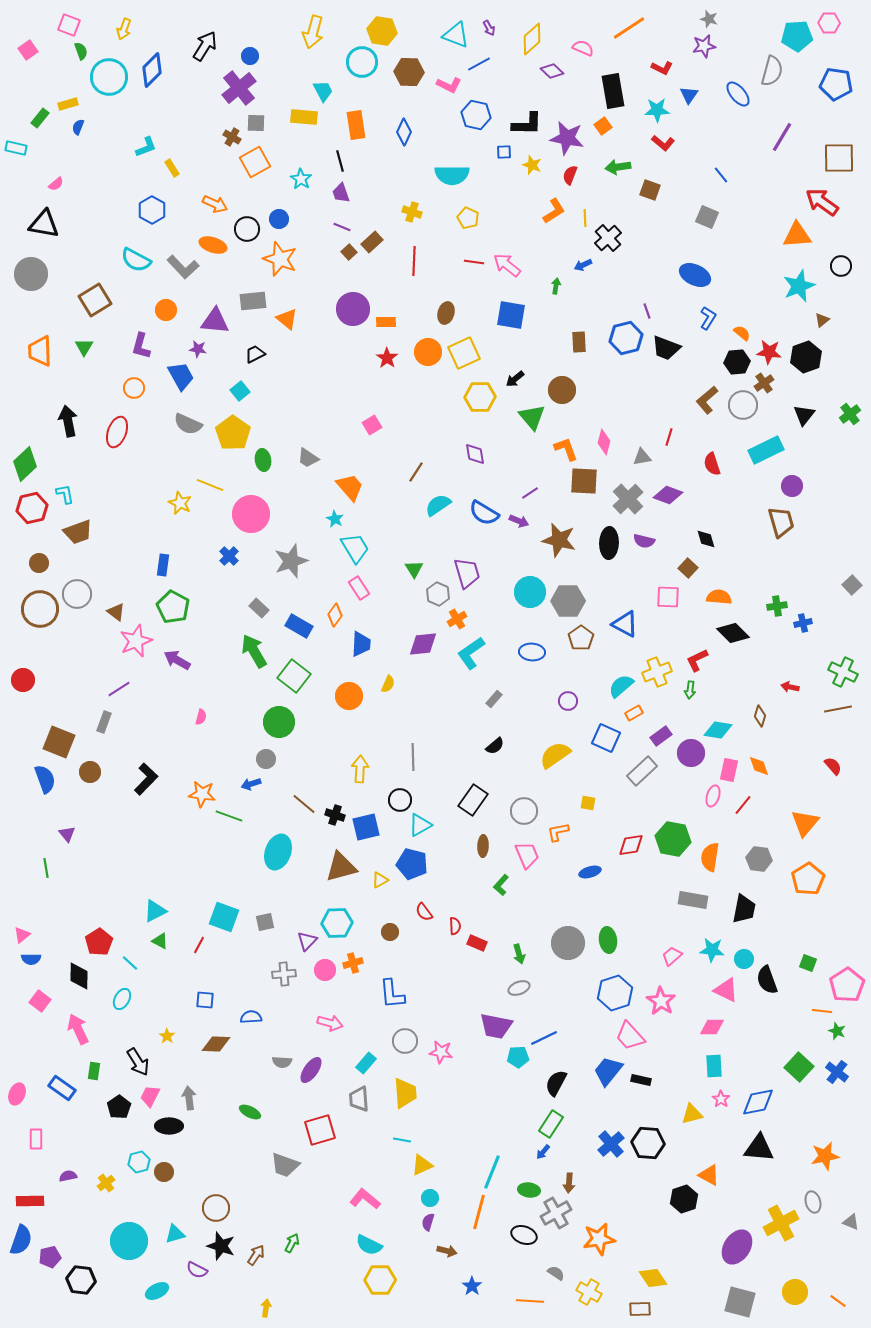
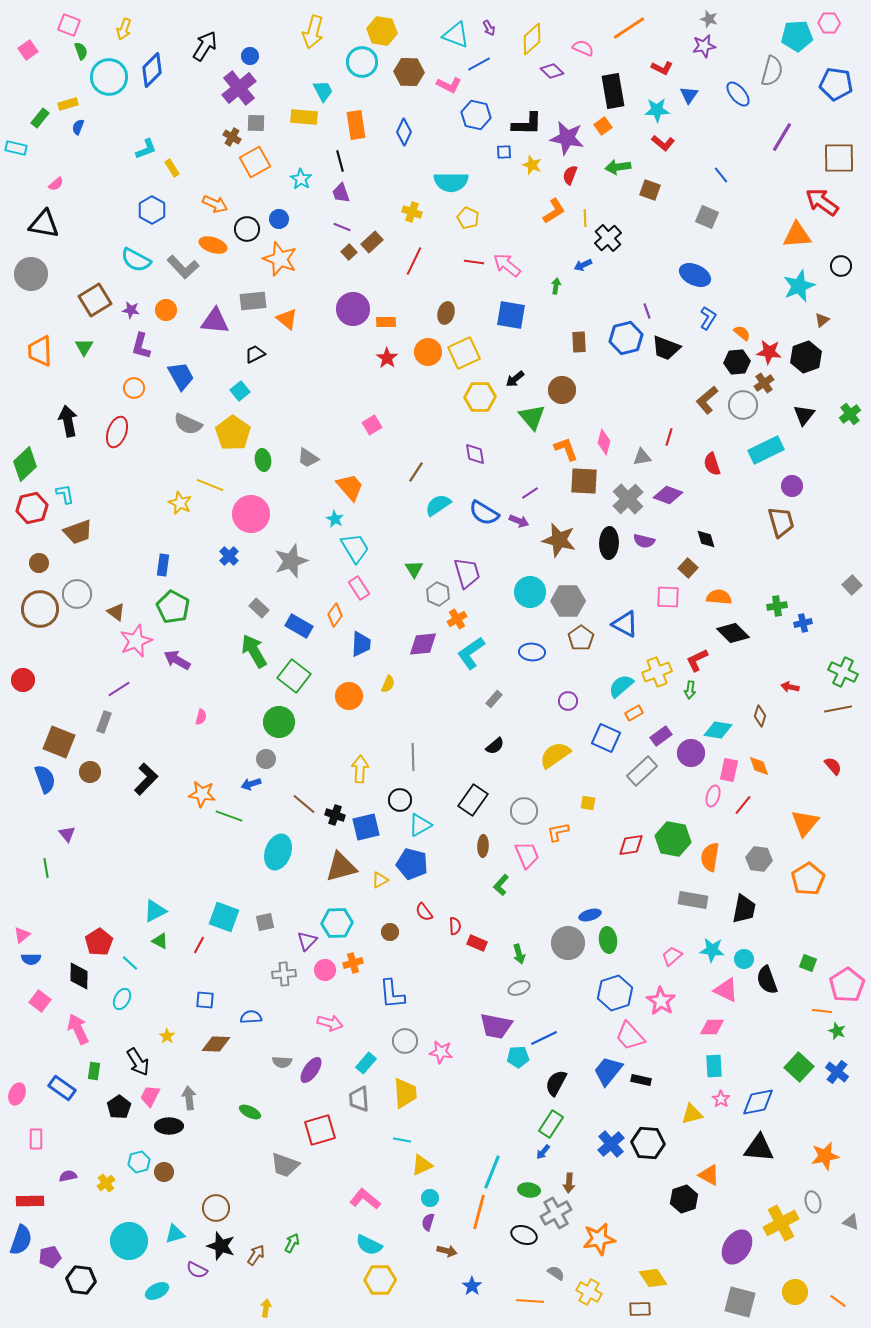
cyan L-shape at (146, 147): moved 2 px down
cyan semicircle at (452, 175): moved 1 px left, 7 px down
red line at (414, 261): rotated 24 degrees clockwise
purple star at (198, 349): moved 67 px left, 39 px up
blue ellipse at (590, 872): moved 43 px down
